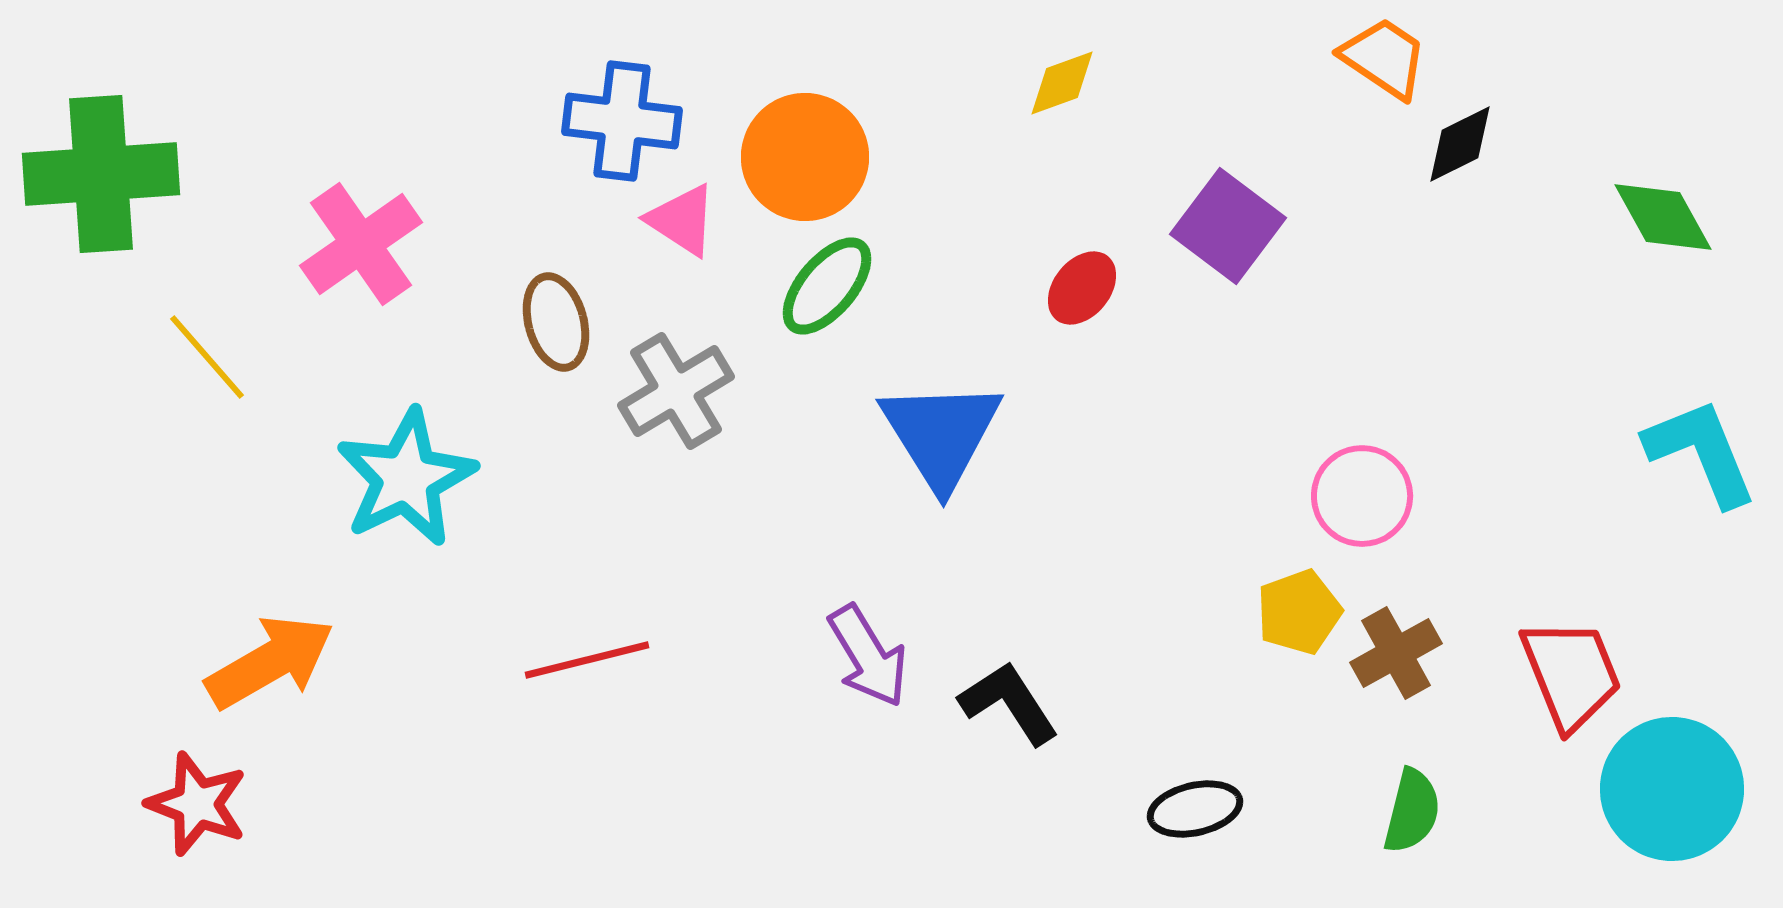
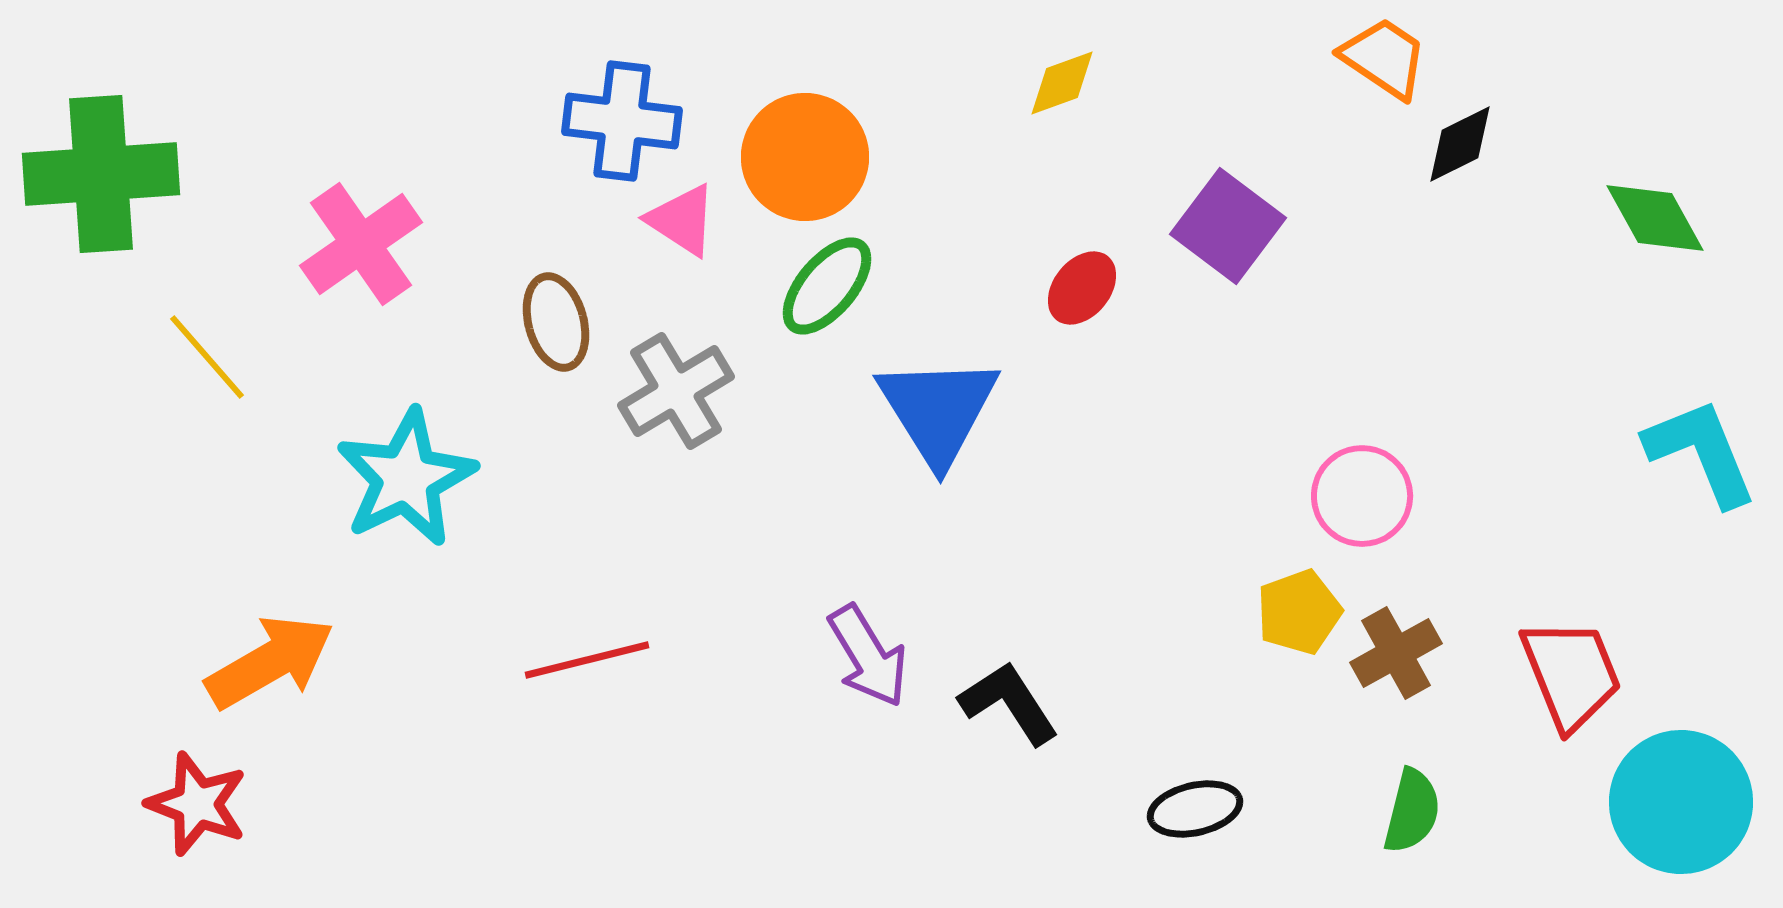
green diamond: moved 8 px left, 1 px down
blue triangle: moved 3 px left, 24 px up
cyan circle: moved 9 px right, 13 px down
